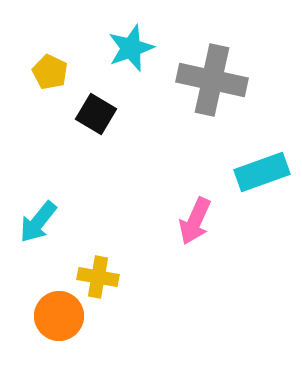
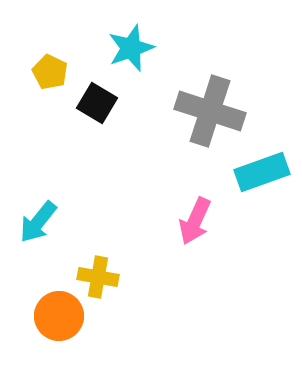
gray cross: moved 2 px left, 31 px down; rotated 6 degrees clockwise
black square: moved 1 px right, 11 px up
